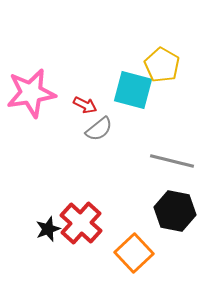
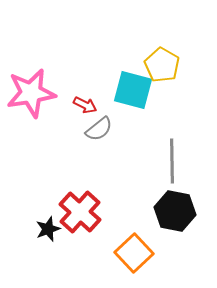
gray line: rotated 75 degrees clockwise
red cross: moved 1 px left, 11 px up
